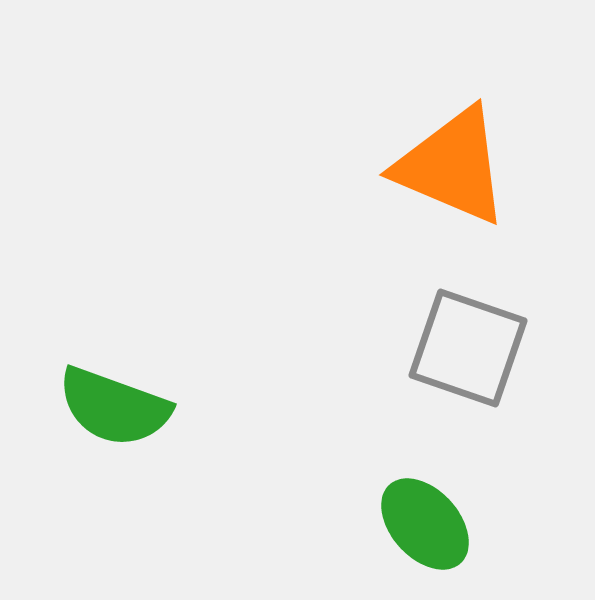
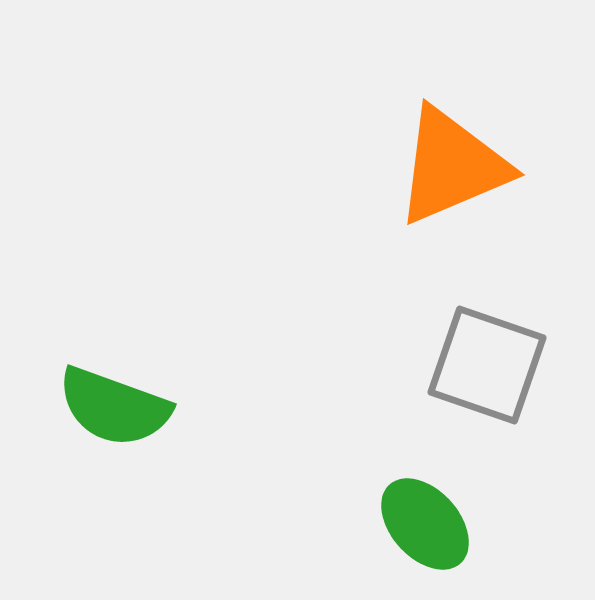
orange triangle: rotated 46 degrees counterclockwise
gray square: moved 19 px right, 17 px down
